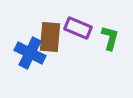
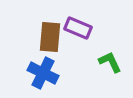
green L-shape: moved 24 px down; rotated 40 degrees counterclockwise
blue cross: moved 13 px right, 20 px down
